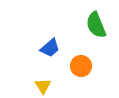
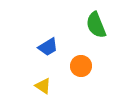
blue trapezoid: moved 2 px left, 1 px up; rotated 10 degrees clockwise
yellow triangle: rotated 24 degrees counterclockwise
